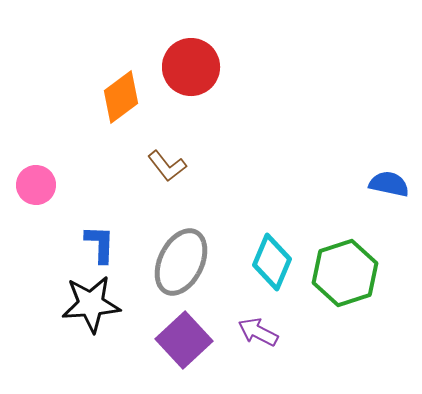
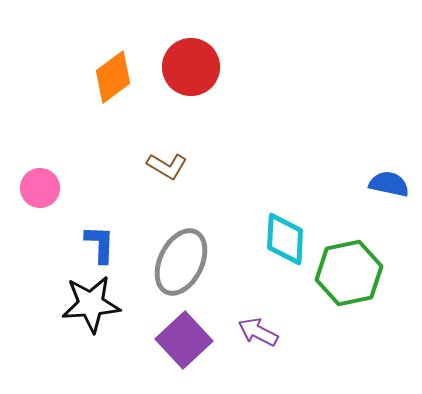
orange diamond: moved 8 px left, 20 px up
brown L-shape: rotated 21 degrees counterclockwise
pink circle: moved 4 px right, 3 px down
cyan diamond: moved 13 px right, 23 px up; rotated 20 degrees counterclockwise
green hexagon: moved 4 px right; rotated 6 degrees clockwise
